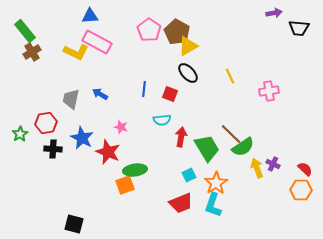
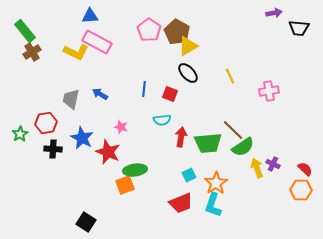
brown line: moved 2 px right, 4 px up
green trapezoid: moved 1 px right, 5 px up; rotated 116 degrees clockwise
black square: moved 12 px right, 2 px up; rotated 18 degrees clockwise
